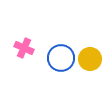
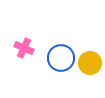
yellow circle: moved 4 px down
